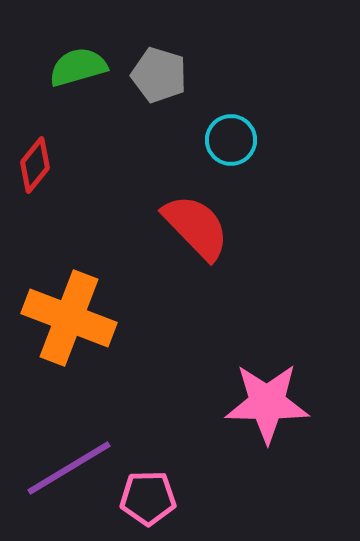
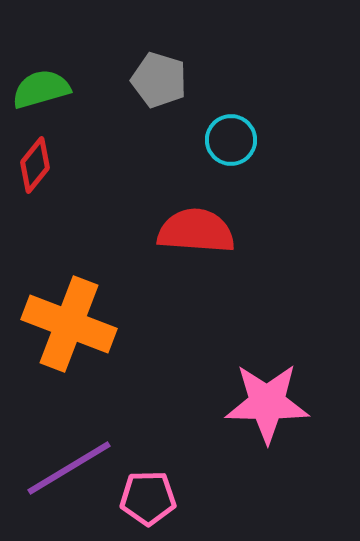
green semicircle: moved 37 px left, 22 px down
gray pentagon: moved 5 px down
red semicircle: moved 4 px down; rotated 42 degrees counterclockwise
orange cross: moved 6 px down
